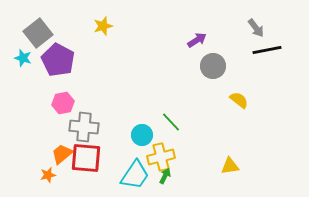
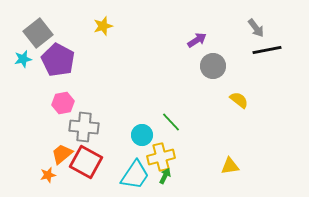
cyan star: moved 1 px down; rotated 30 degrees counterclockwise
red square: moved 4 px down; rotated 24 degrees clockwise
